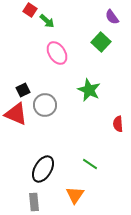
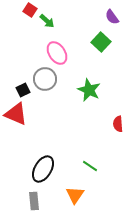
gray circle: moved 26 px up
green line: moved 2 px down
gray rectangle: moved 1 px up
